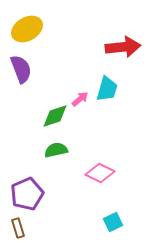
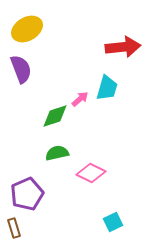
cyan trapezoid: moved 1 px up
green semicircle: moved 1 px right, 3 px down
pink diamond: moved 9 px left
brown rectangle: moved 4 px left
